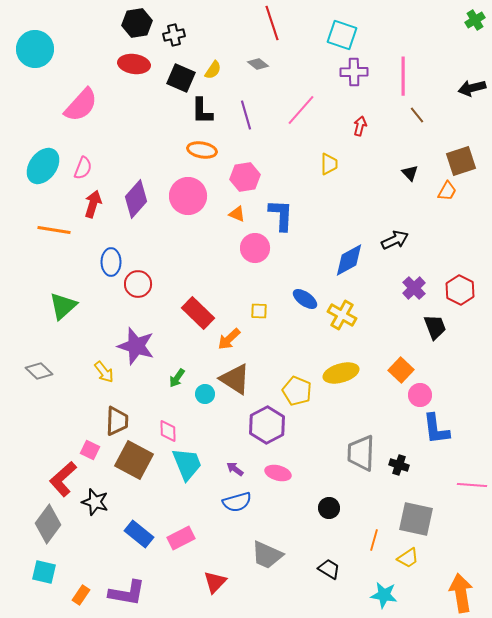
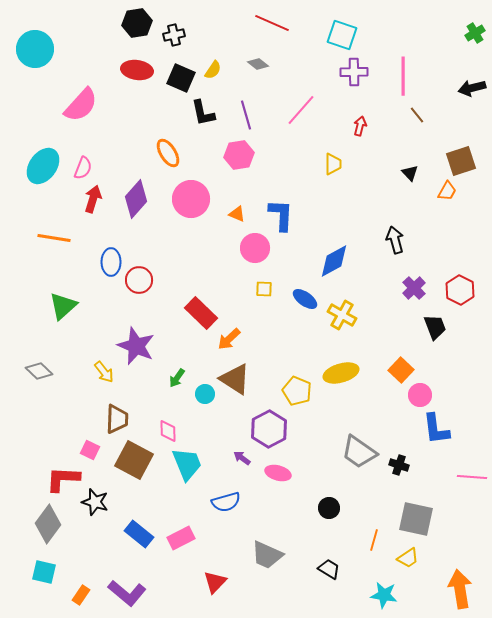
green cross at (475, 20): moved 13 px down
red line at (272, 23): rotated 48 degrees counterclockwise
red ellipse at (134, 64): moved 3 px right, 6 px down
black L-shape at (202, 111): moved 1 px right, 2 px down; rotated 12 degrees counterclockwise
orange ellipse at (202, 150): moved 34 px left, 3 px down; rotated 48 degrees clockwise
yellow trapezoid at (329, 164): moved 4 px right
pink hexagon at (245, 177): moved 6 px left, 22 px up
pink circle at (188, 196): moved 3 px right, 3 px down
red arrow at (93, 204): moved 5 px up
orange line at (54, 230): moved 8 px down
black arrow at (395, 240): rotated 80 degrees counterclockwise
blue diamond at (349, 260): moved 15 px left, 1 px down
red circle at (138, 284): moved 1 px right, 4 px up
yellow square at (259, 311): moved 5 px right, 22 px up
red rectangle at (198, 313): moved 3 px right
purple star at (136, 346): rotated 6 degrees clockwise
brown trapezoid at (117, 421): moved 2 px up
purple hexagon at (267, 425): moved 2 px right, 4 px down
gray trapezoid at (361, 453): moved 2 px left, 1 px up; rotated 57 degrees counterclockwise
purple arrow at (235, 469): moved 7 px right, 11 px up
red L-shape at (63, 479): rotated 45 degrees clockwise
pink line at (472, 485): moved 8 px up
blue semicircle at (237, 502): moved 11 px left
purple L-shape at (127, 593): rotated 30 degrees clockwise
orange arrow at (461, 593): moved 1 px left, 4 px up
